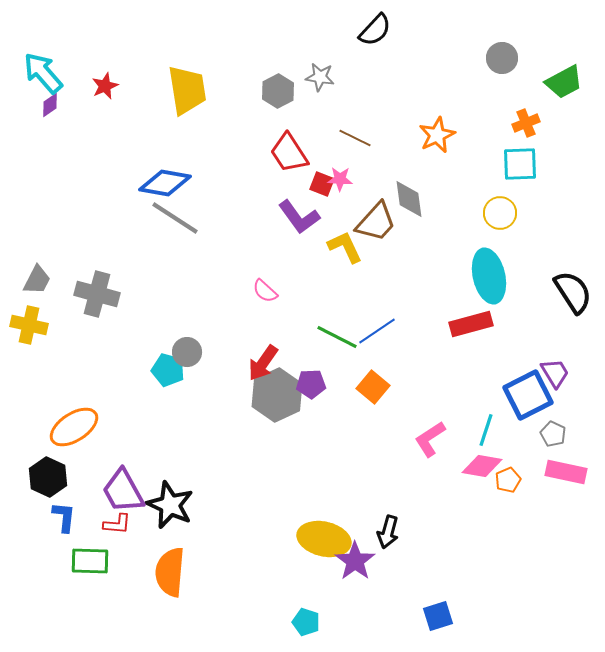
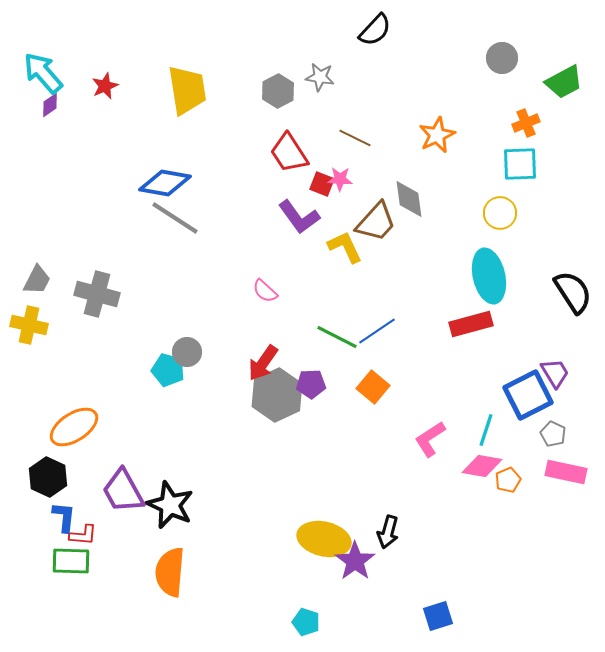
red L-shape at (117, 524): moved 34 px left, 11 px down
green rectangle at (90, 561): moved 19 px left
